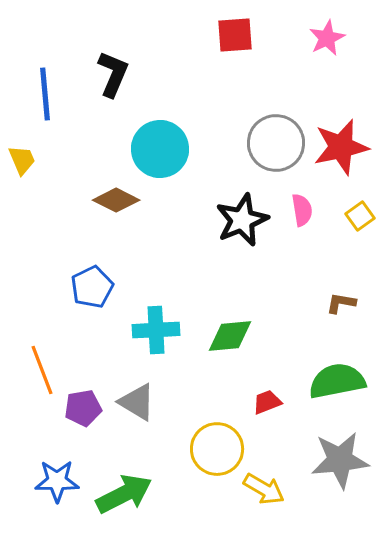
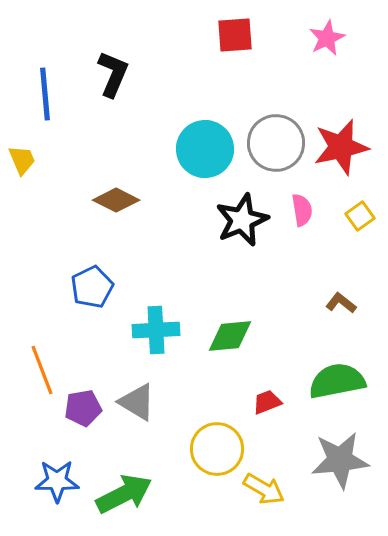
cyan circle: moved 45 px right
brown L-shape: rotated 28 degrees clockwise
